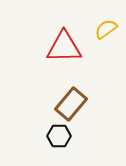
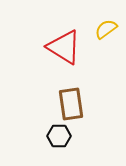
red triangle: rotated 33 degrees clockwise
brown rectangle: rotated 48 degrees counterclockwise
